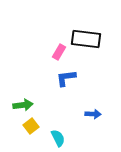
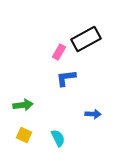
black rectangle: rotated 36 degrees counterclockwise
yellow square: moved 7 px left, 9 px down; rotated 28 degrees counterclockwise
